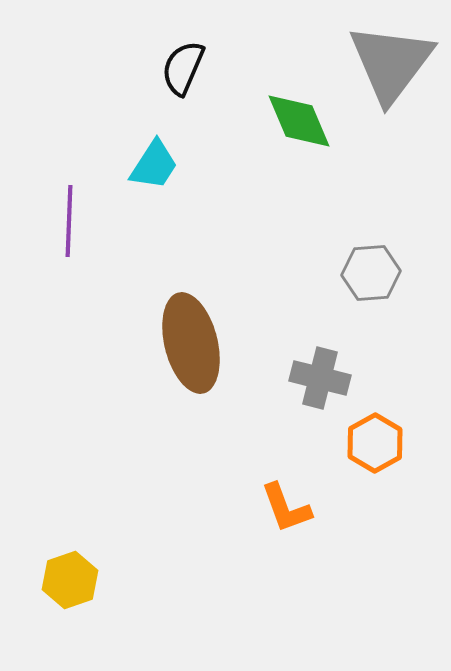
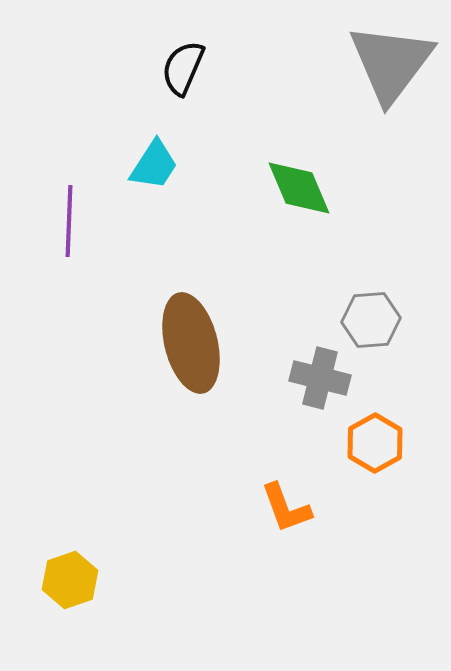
green diamond: moved 67 px down
gray hexagon: moved 47 px down
